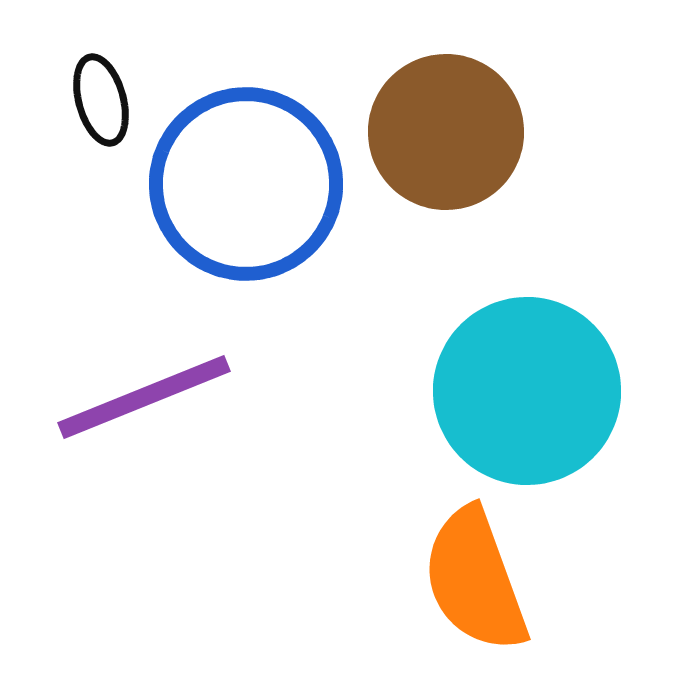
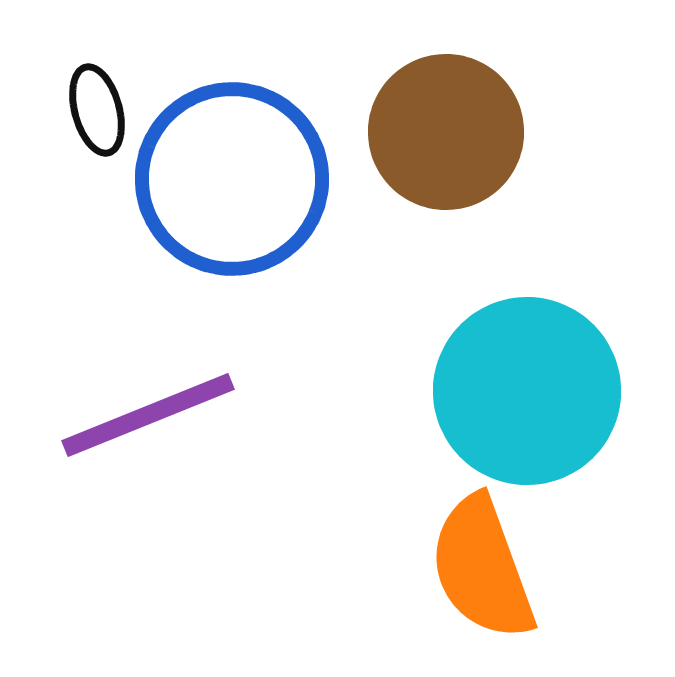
black ellipse: moved 4 px left, 10 px down
blue circle: moved 14 px left, 5 px up
purple line: moved 4 px right, 18 px down
orange semicircle: moved 7 px right, 12 px up
